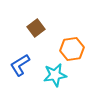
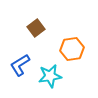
cyan star: moved 5 px left, 1 px down
